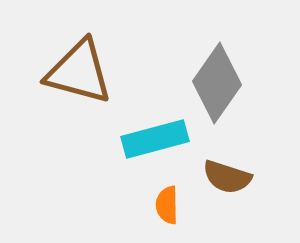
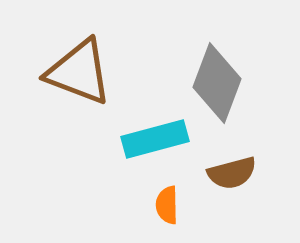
brown triangle: rotated 6 degrees clockwise
gray diamond: rotated 14 degrees counterclockwise
brown semicircle: moved 5 px right, 4 px up; rotated 33 degrees counterclockwise
